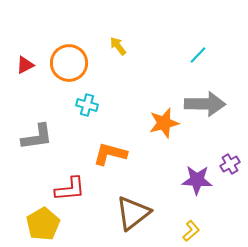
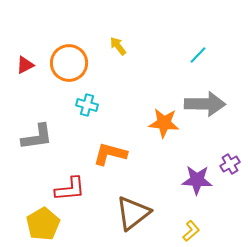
orange star: rotated 20 degrees clockwise
